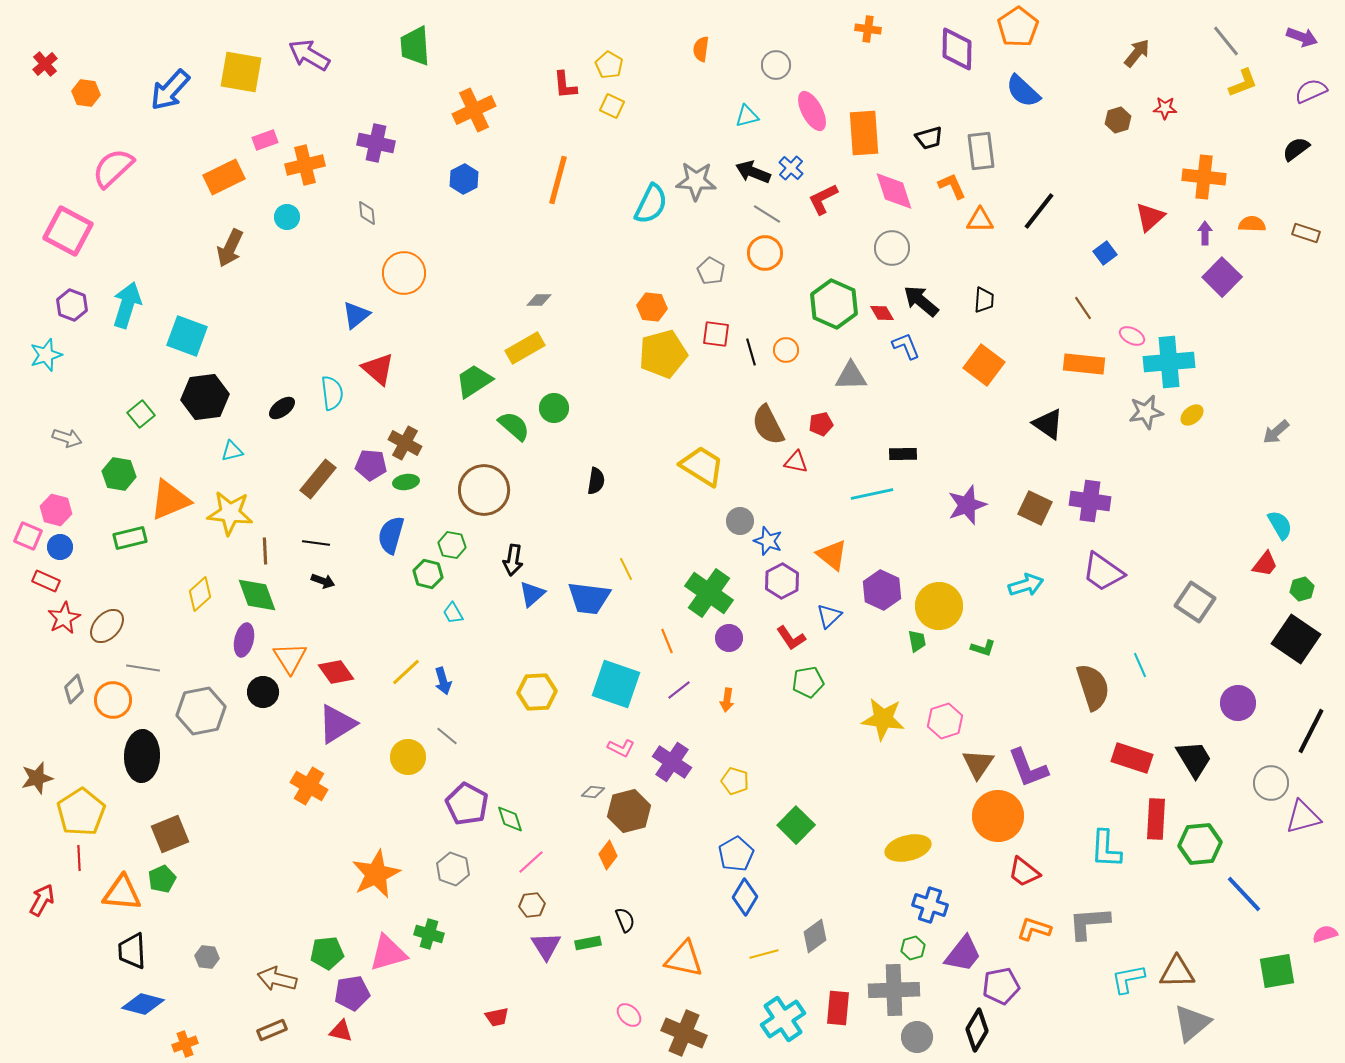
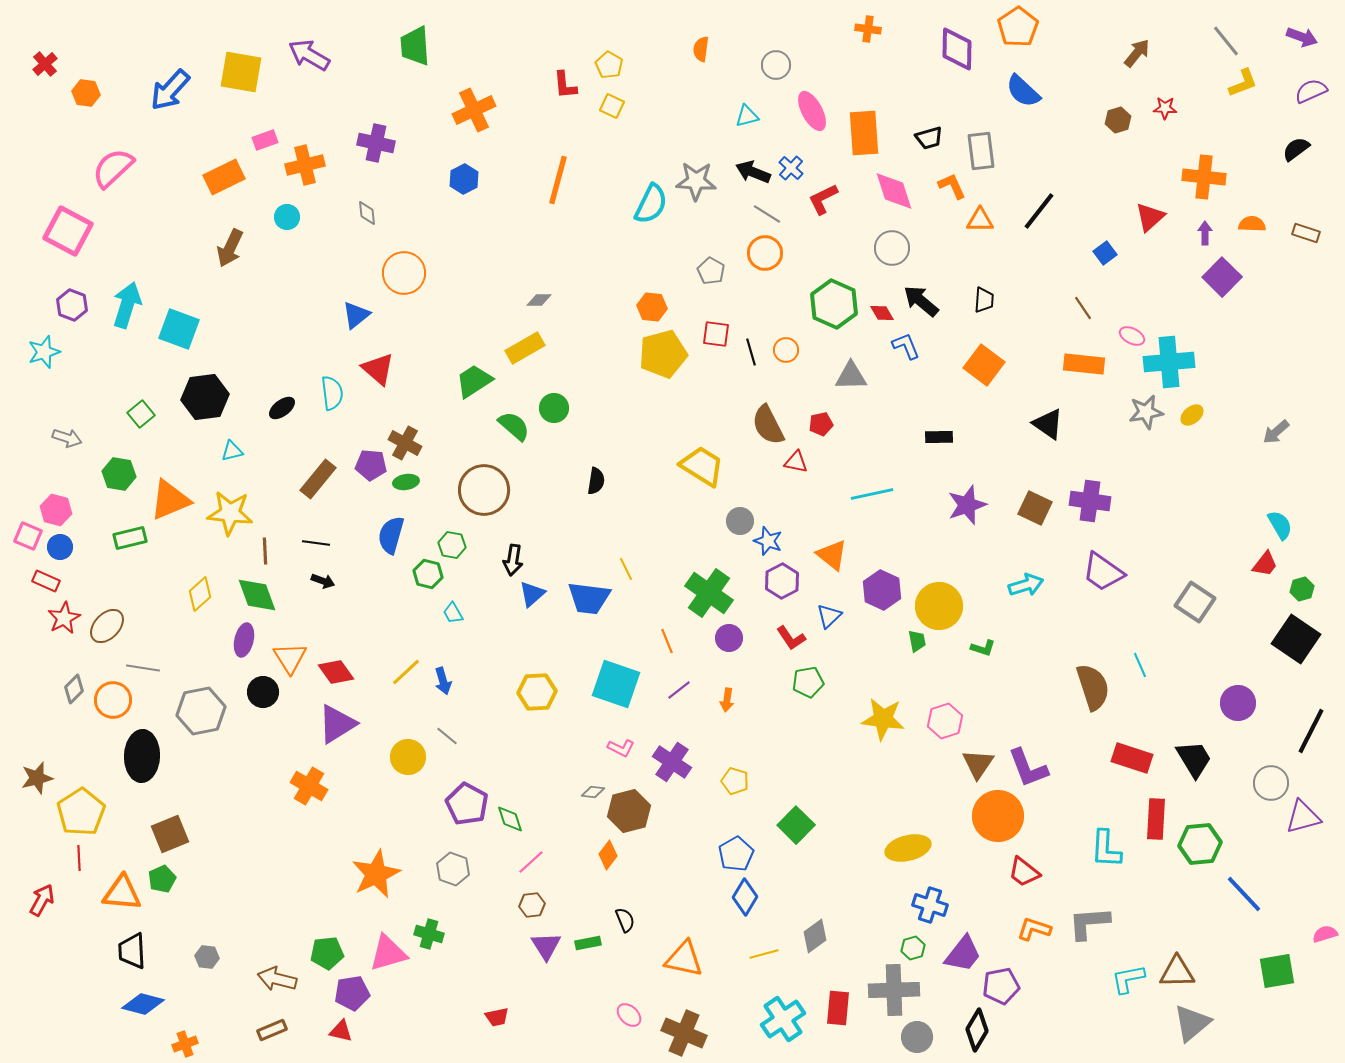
cyan square at (187, 336): moved 8 px left, 7 px up
cyan star at (46, 355): moved 2 px left, 3 px up
black rectangle at (903, 454): moved 36 px right, 17 px up
